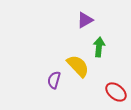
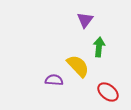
purple triangle: rotated 24 degrees counterclockwise
purple semicircle: rotated 78 degrees clockwise
red ellipse: moved 8 px left
